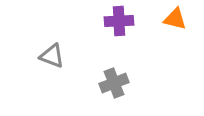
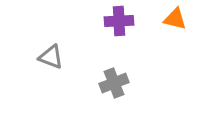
gray triangle: moved 1 px left, 1 px down
